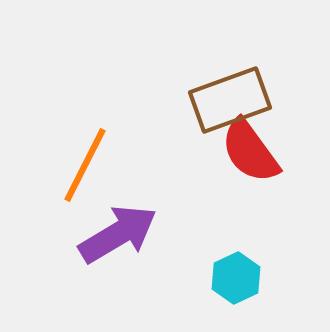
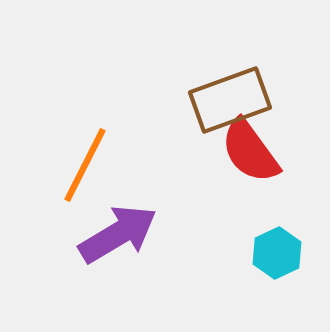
cyan hexagon: moved 41 px right, 25 px up
